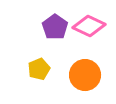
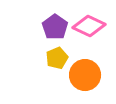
yellow pentagon: moved 18 px right, 11 px up
